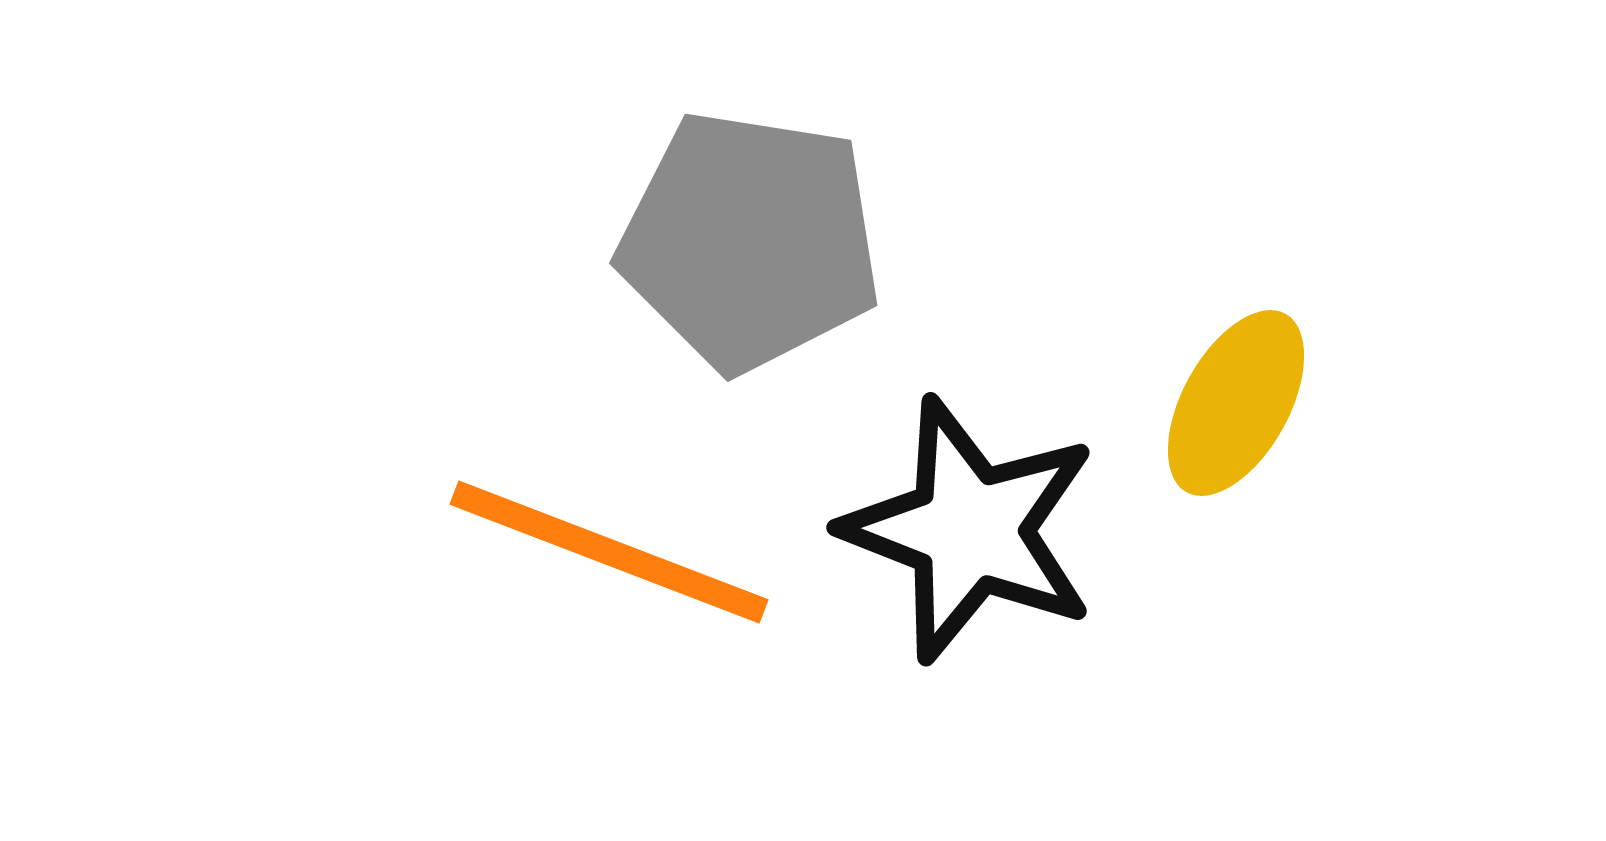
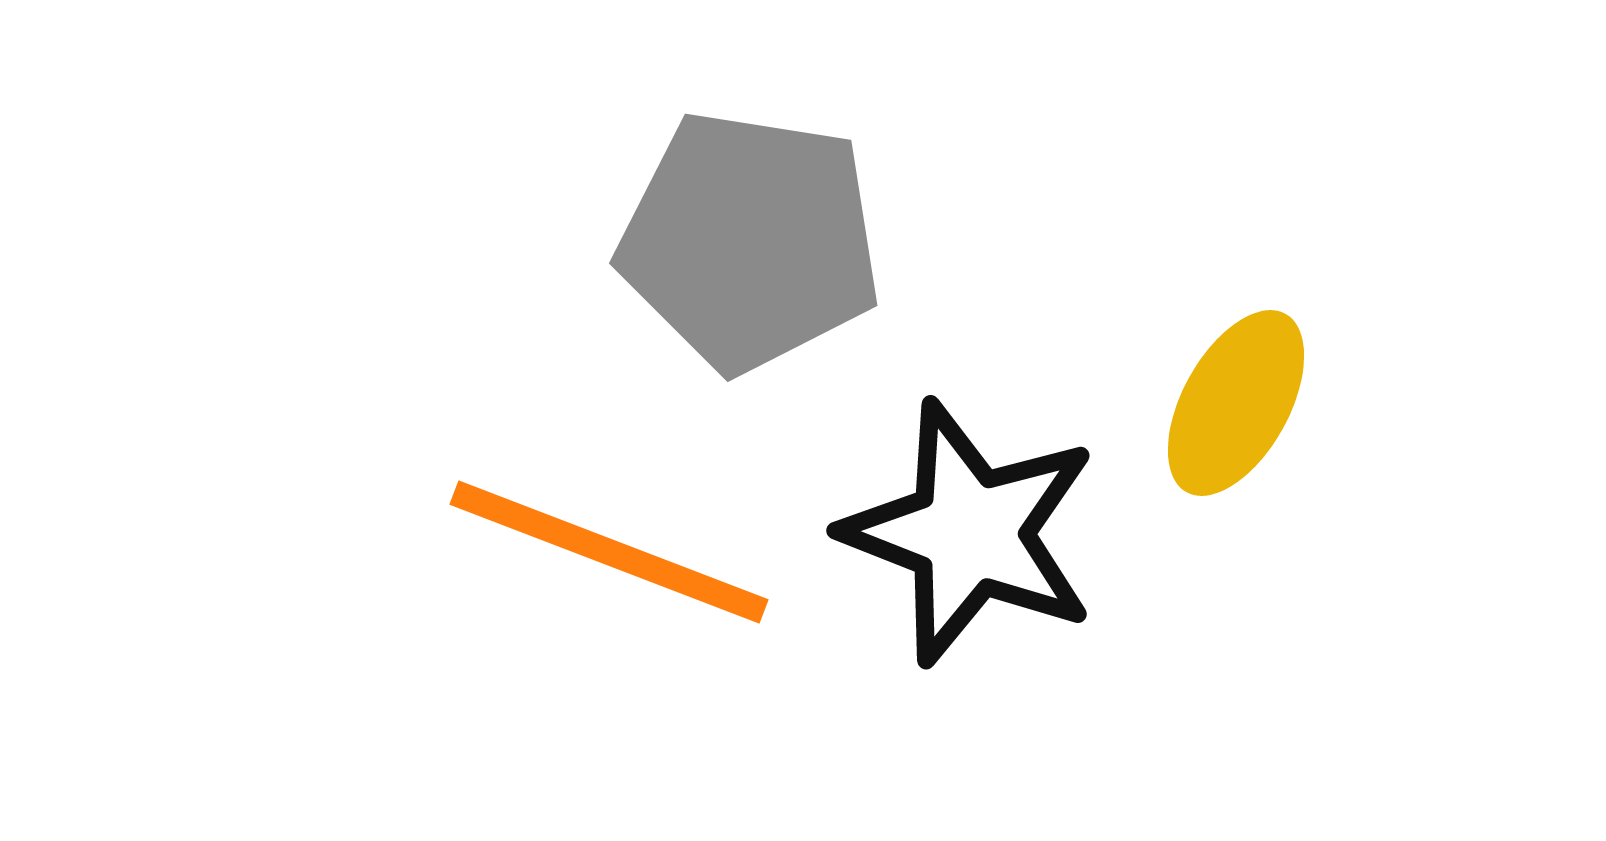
black star: moved 3 px down
